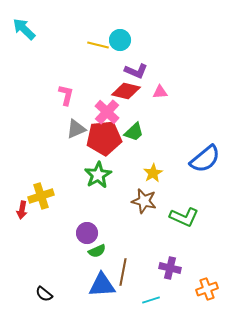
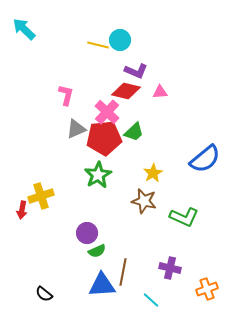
cyan line: rotated 60 degrees clockwise
